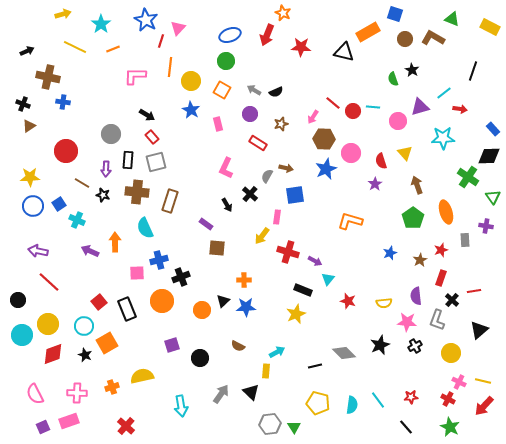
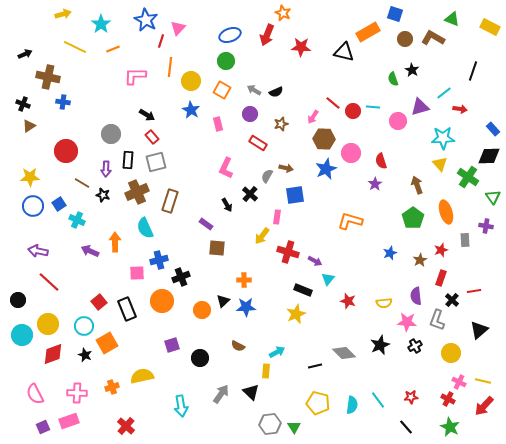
black arrow at (27, 51): moved 2 px left, 3 px down
yellow triangle at (405, 153): moved 35 px right, 11 px down
brown cross at (137, 192): rotated 30 degrees counterclockwise
